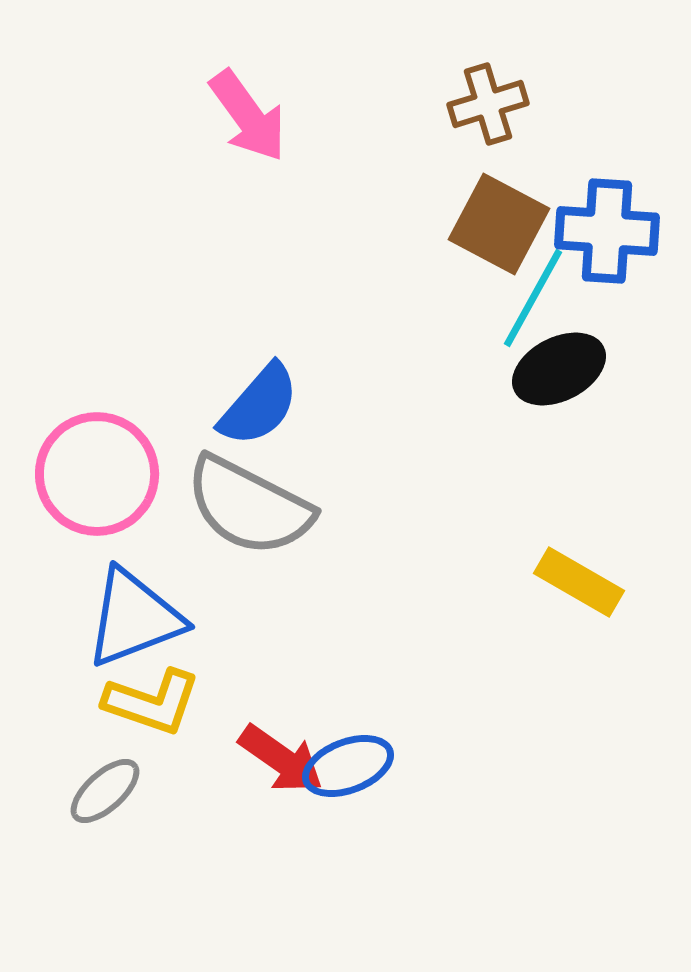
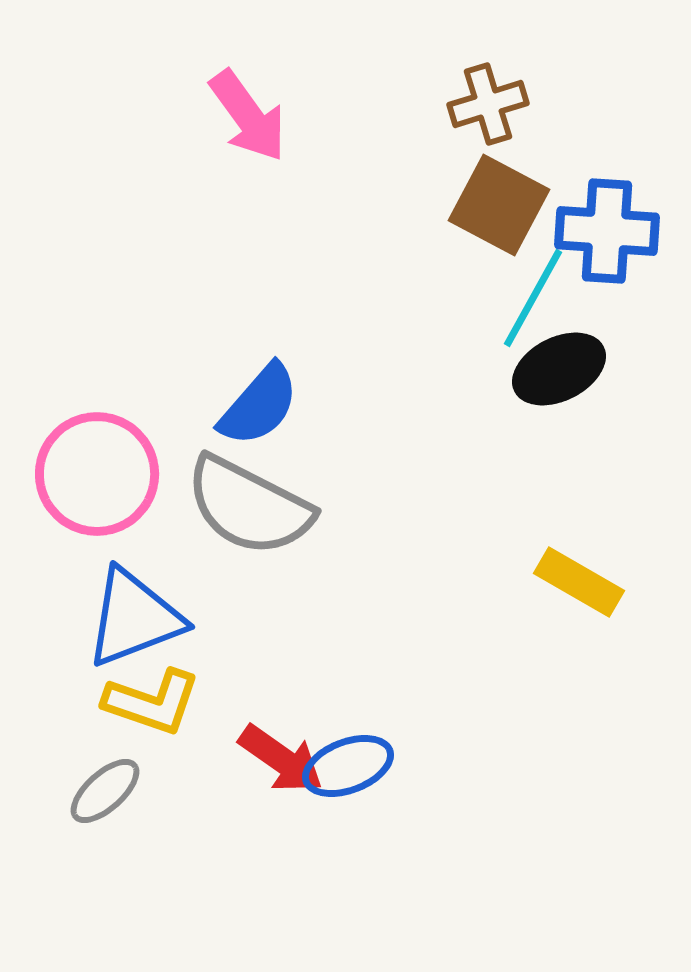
brown square: moved 19 px up
